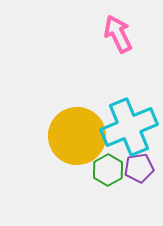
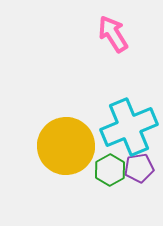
pink arrow: moved 5 px left; rotated 6 degrees counterclockwise
yellow circle: moved 11 px left, 10 px down
green hexagon: moved 2 px right
